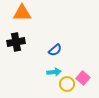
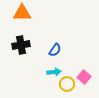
black cross: moved 5 px right, 3 px down
blue semicircle: rotated 16 degrees counterclockwise
pink square: moved 1 px right, 1 px up
